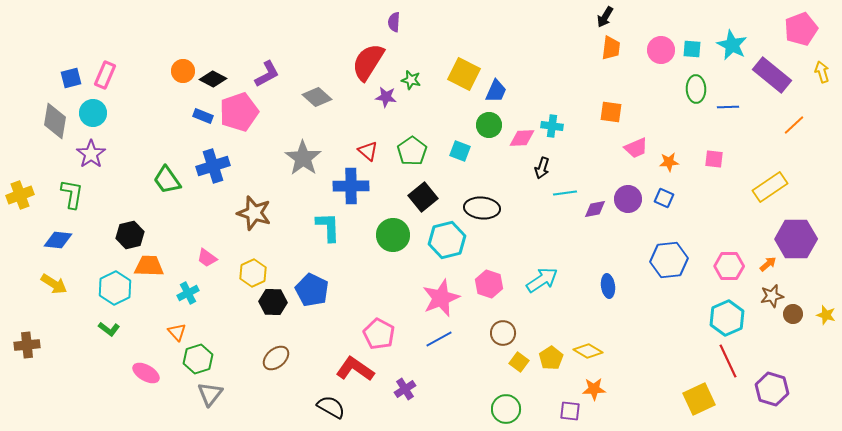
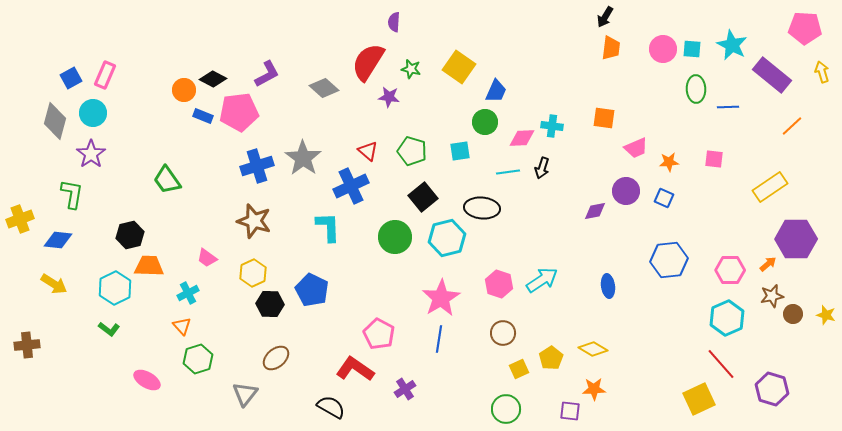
pink pentagon at (801, 29): moved 4 px right, 1 px up; rotated 24 degrees clockwise
pink circle at (661, 50): moved 2 px right, 1 px up
orange circle at (183, 71): moved 1 px right, 19 px down
yellow square at (464, 74): moved 5 px left, 7 px up; rotated 8 degrees clockwise
blue square at (71, 78): rotated 15 degrees counterclockwise
green star at (411, 80): moved 11 px up
gray diamond at (317, 97): moved 7 px right, 9 px up
purple star at (386, 97): moved 3 px right
pink pentagon at (239, 112): rotated 12 degrees clockwise
orange square at (611, 112): moved 7 px left, 6 px down
gray diamond at (55, 121): rotated 6 degrees clockwise
green circle at (489, 125): moved 4 px left, 3 px up
orange line at (794, 125): moved 2 px left, 1 px down
green pentagon at (412, 151): rotated 20 degrees counterclockwise
cyan square at (460, 151): rotated 30 degrees counterclockwise
blue cross at (213, 166): moved 44 px right
blue cross at (351, 186): rotated 24 degrees counterclockwise
cyan line at (565, 193): moved 57 px left, 21 px up
yellow cross at (20, 195): moved 24 px down
purple circle at (628, 199): moved 2 px left, 8 px up
purple diamond at (595, 209): moved 2 px down
brown star at (254, 213): moved 8 px down
green circle at (393, 235): moved 2 px right, 2 px down
cyan hexagon at (447, 240): moved 2 px up
pink hexagon at (729, 266): moved 1 px right, 4 px down
pink hexagon at (489, 284): moved 10 px right
pink star at (441, 298): rotated 9 degrees counterclockwise
black hexagon at (273, 302): moved 3 px left, 2 px down
orange triangle at (177, 332): moved 5 px right, 6 px up
blue line at (439, 339): rotated 52 degrees counterclockwise
yellow diamond at (588, 351): moved 5 px right, 2 px up
red line at (728, 361): moved 7 px left, 3 px down; rotated 16 degrees counterclockwise
yellow square at (519, 362): moved 7 px down; rotated 30 degrees clockwise
pink ellipse at (146, 373): moved 1 px right, 7 px down
gray triangle at (210, 394): moved 35 px right
